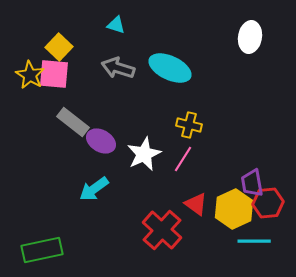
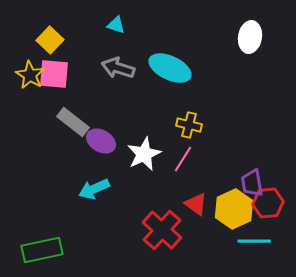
yellow square: moved 9 px left, 7 px up
cyan arrow: rotated 12 degrees clockwise
